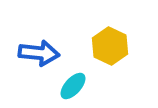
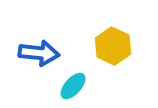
yellow hexagon: moved 3 px right
